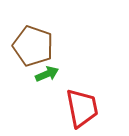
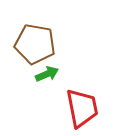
brown pentagon: moved 2 px right, 2 px up; rotated 9 degrees counterclockwise
